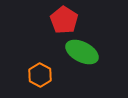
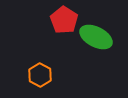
green ellipse: moved 14 px right, 15 px up
